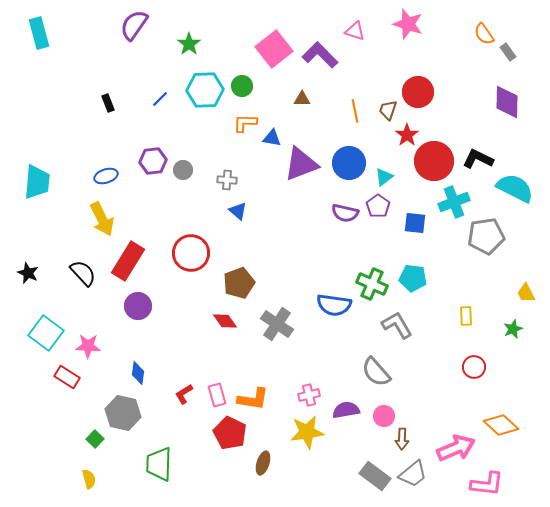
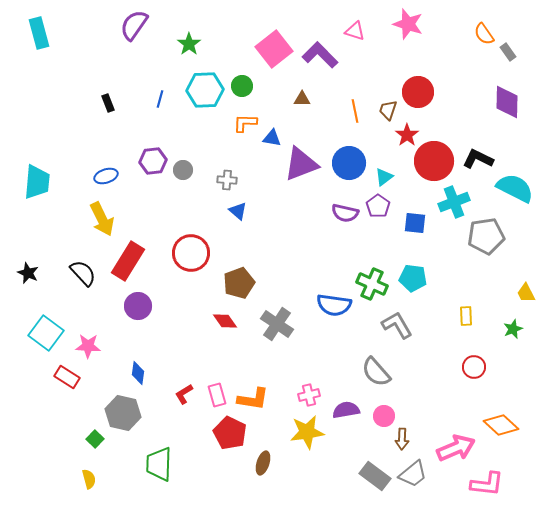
blue line at (160, 99): rotated 30 degrees counterclockwise
